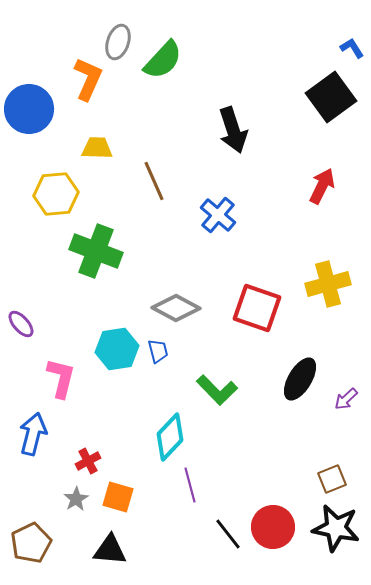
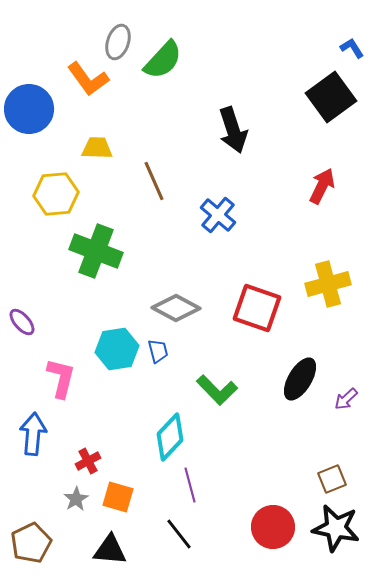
orange L-shape: rotated 120 degrees clockwise
purple ellipse: moved 1 px right, 2 px up
blue arrow: rotated 9 degrees counterclockwise
black line: moved 49 px left
